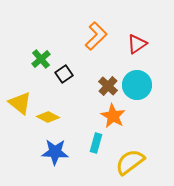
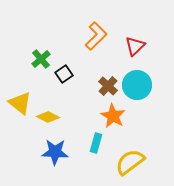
red triangle: moved 2 px left, 2 px down; rotated 10 degrees counterclockwise
